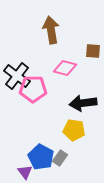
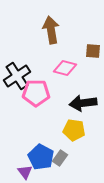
black cross: rotated 20 degrees clockwise
pink pentagon: moved 3 px right, 4 px down
